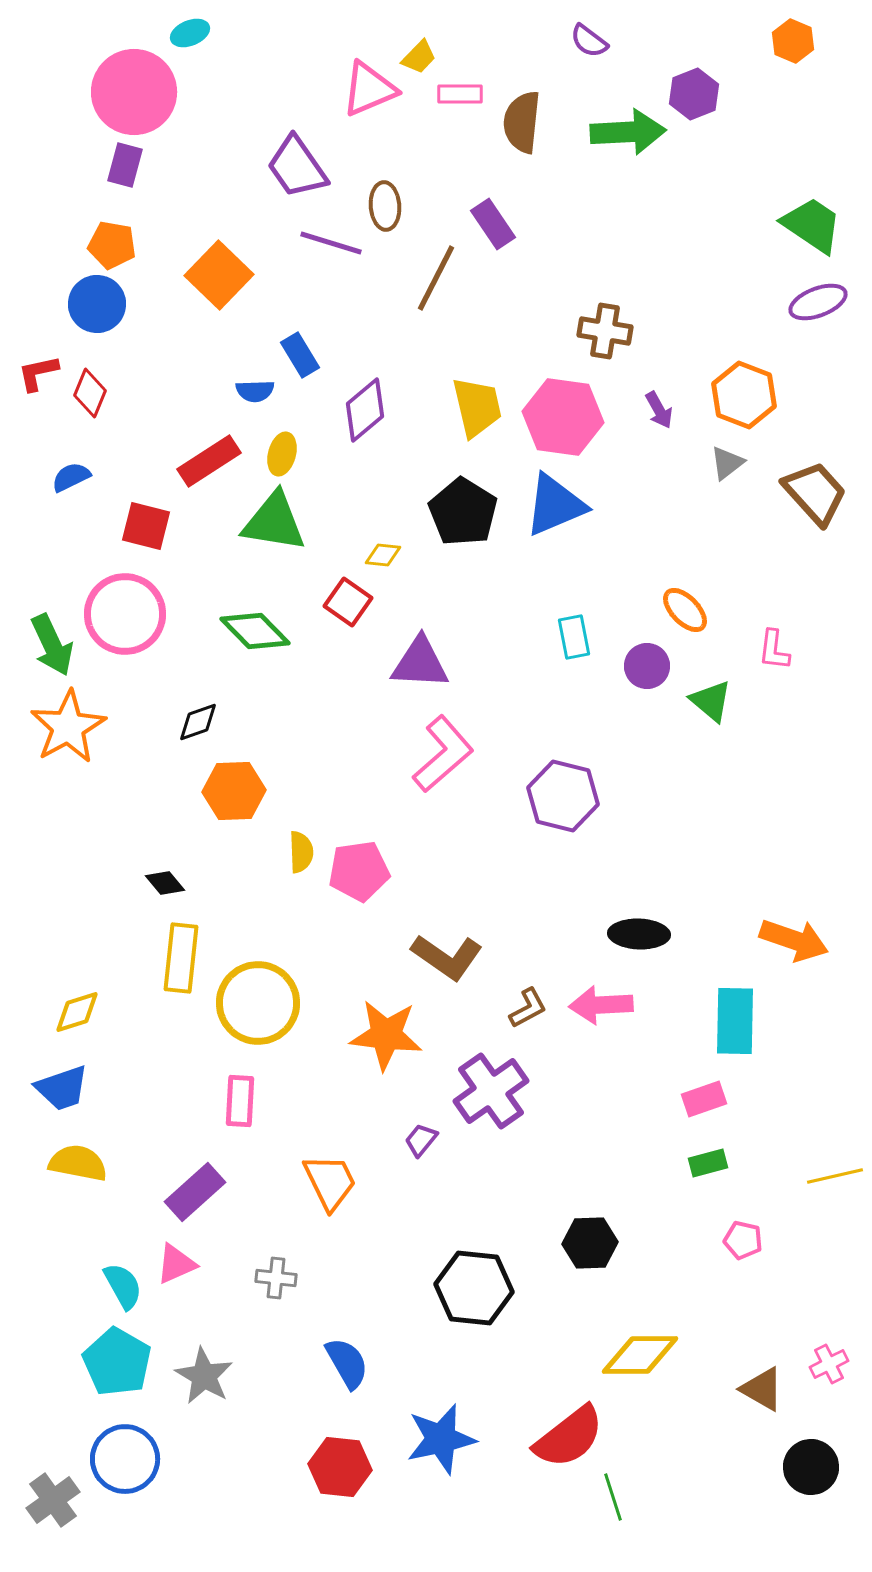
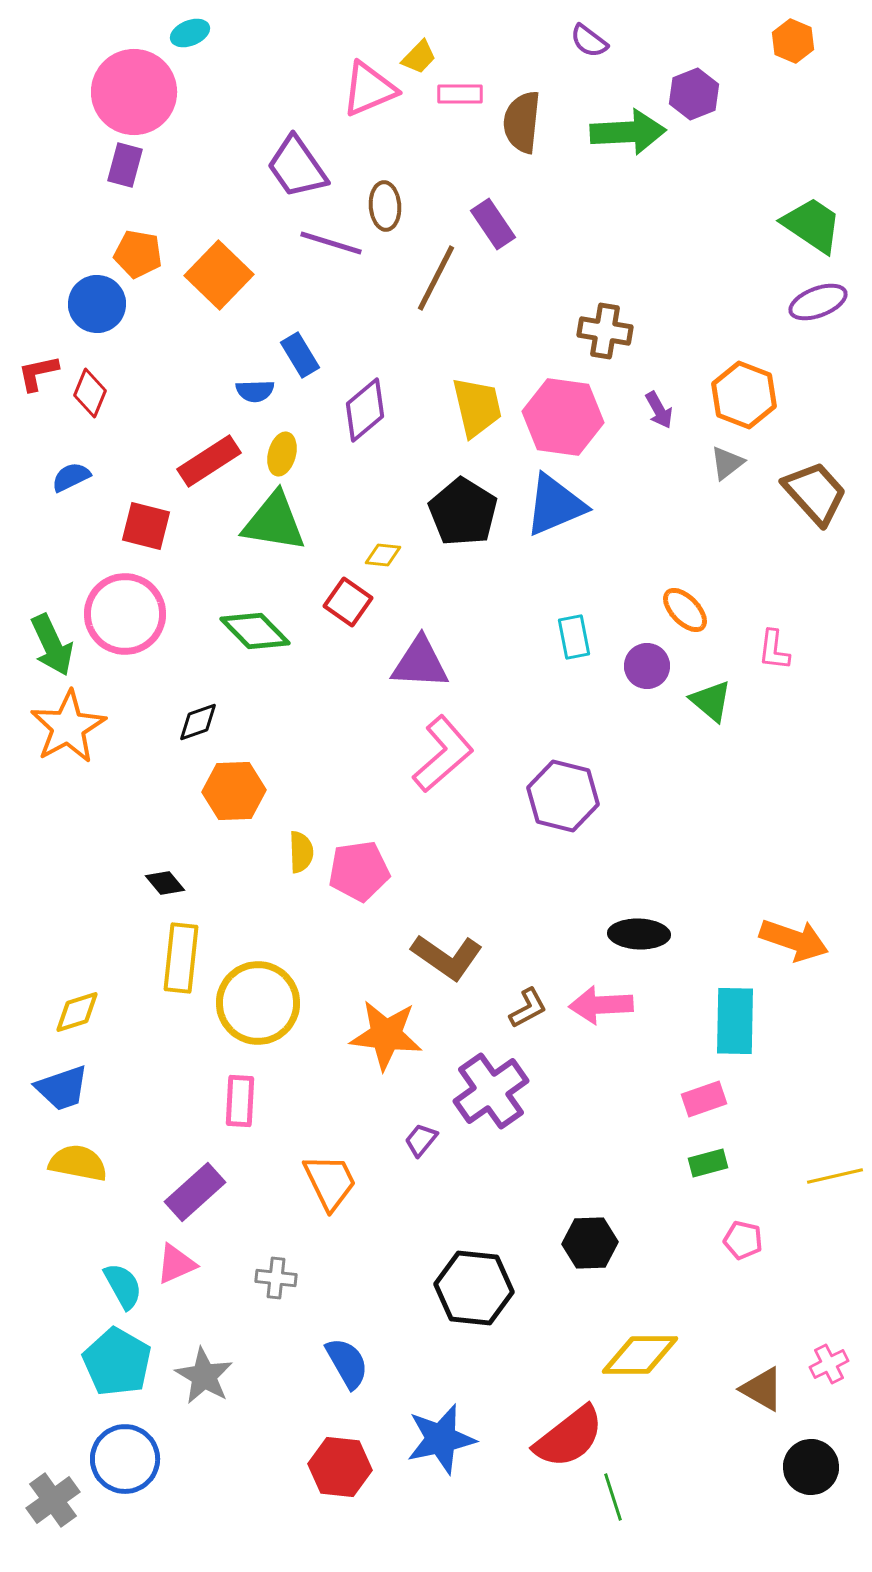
orange pentagon at (112, 245): moved 26 px right, 9 px down
